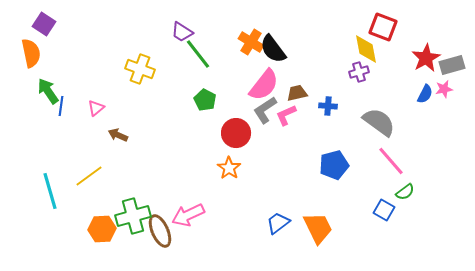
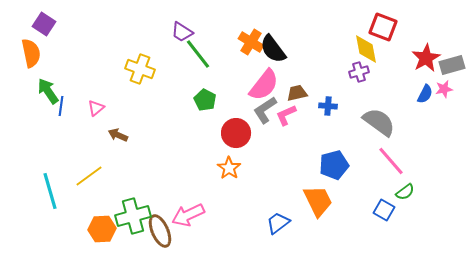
orange trapezoid: moved 27 px up
